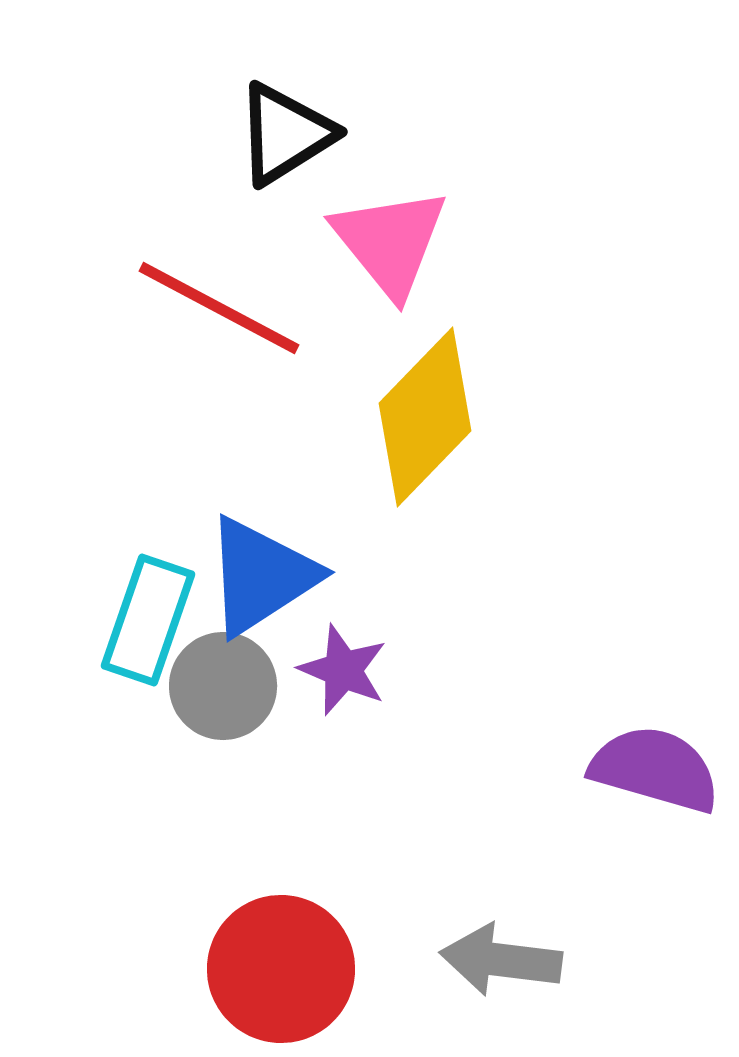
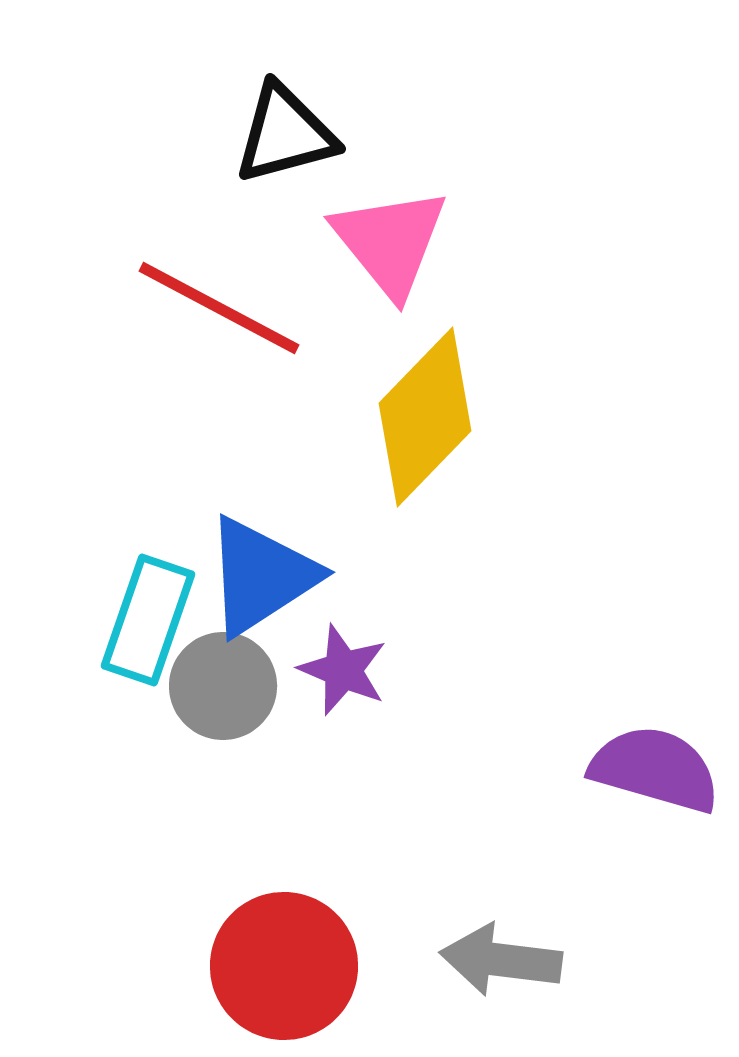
black triangle: rotated 17 degrees clockwise
red circle: moved 3 px right, 3 px up
